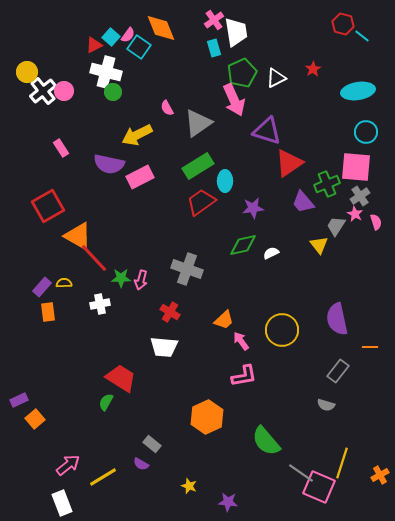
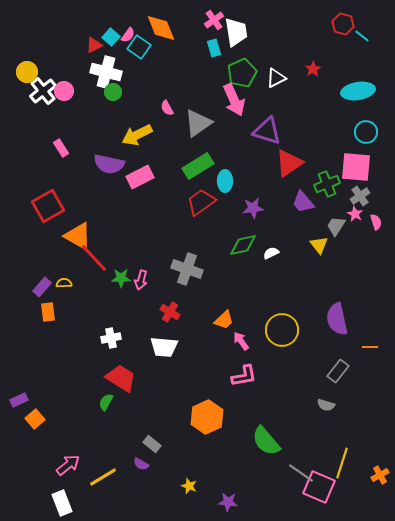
white cross at (100, 304): moved 11 px right, 34 px down
